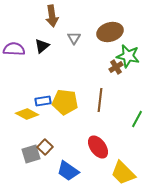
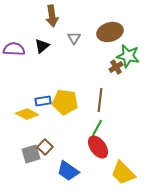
green line: moved 40 px left, 9 px down
